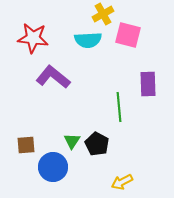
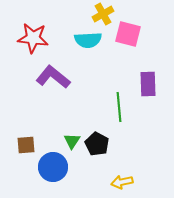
pink square: moved 1 px up
yellow arrow: rotated 15 degrees clockwise
